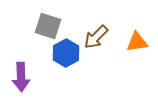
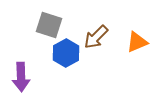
gray square: moved 1 px right, 1 px up
orange triangle: rotated 15 degrees counterclockwise
